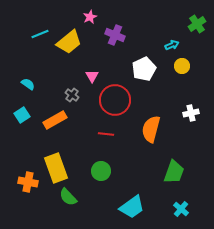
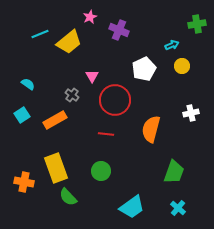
green cross: rotated 24 degrees clockwise
purple cross: moved 4 px right, 5 px up
orange cross: moved 4 px left
cyan cross: moved 3 px left, 1 px up
